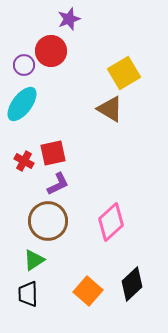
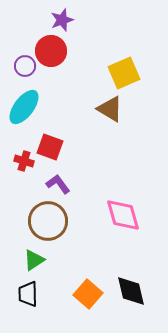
purple star: moved 7 px left, 1 px down
purple circle: moved 1 px right, 1 px down
yellow square: rotated 8 degrees clockwise
cyan ellipse: moved 2 px right, 3 px down
red square: moved 3 px left, 6 px up; rotated 32 degrees clockwise
red cross: rotated 12 degrees counterclockwise
purple L-shape: rotated 100 degrees counterclockwise
pink diamond: moved 12 px right, 7 px up; rotated 63 degrees counterclockwise
black diamond: moved 1 px left, 7 px down; rotated 60 degrees counterclockwise
orange square: moved 3 px down
